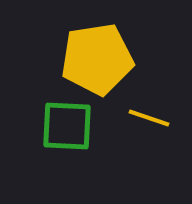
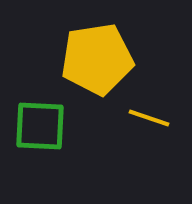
green square: moved 27 px left
